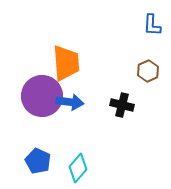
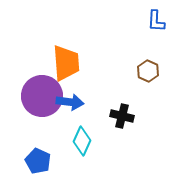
blue L-shape: moved 4 px right, 4 px up
brown hexagon: rotated 10 degrees counterclockwise
black cross: moved 11 px down
cyan diamond: moved 4 px right, 27 px up; rotated 16 degrees counterclockwise
